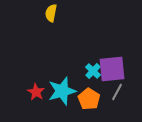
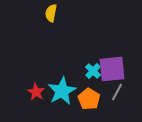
cyan star: rotated 12 degrees counterclockwise
